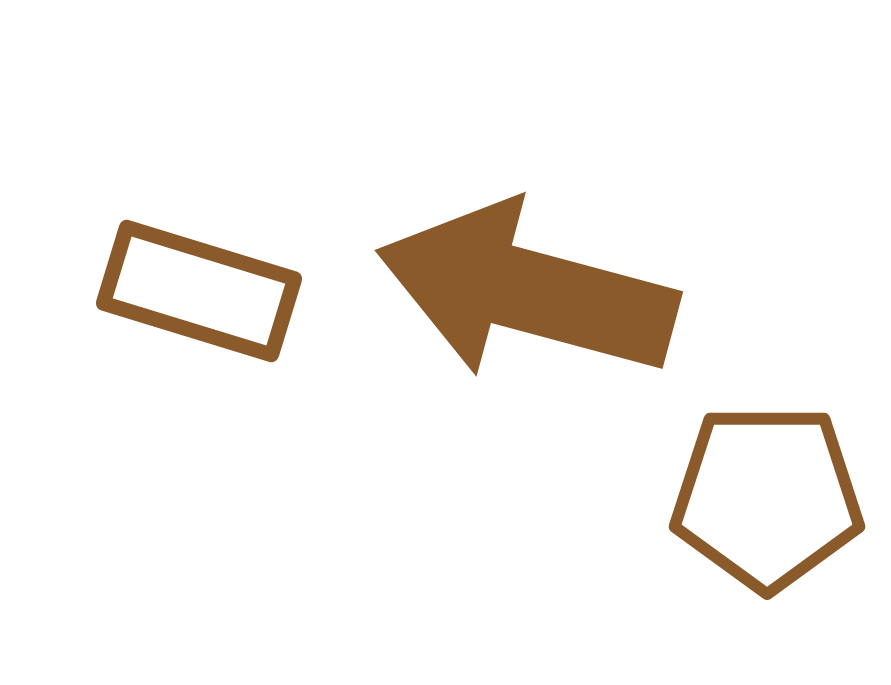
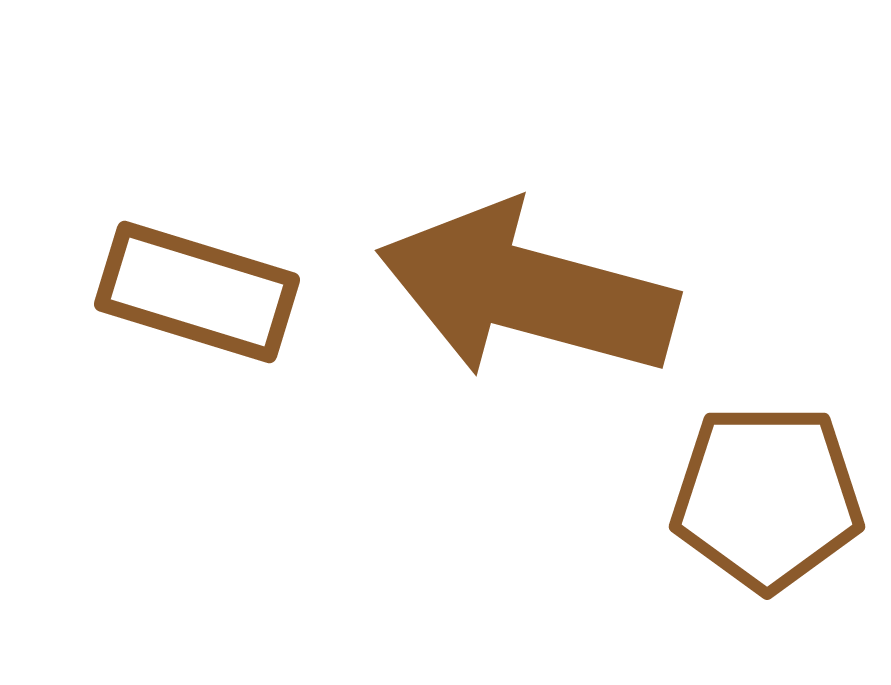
brown rectangle: moved 2 px left, 1 px down
